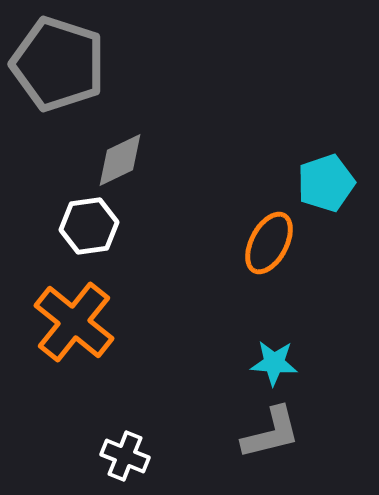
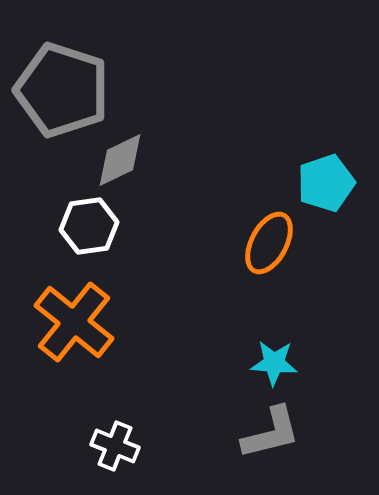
gray pentagon: moved 4 px right, 26 px down
white cross: moved 10 px left, 10 px up
